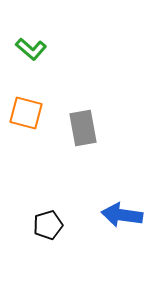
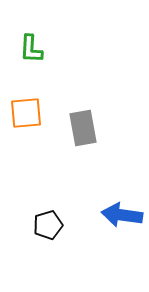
green L-shape: rotated 52 degrees clockwise
orange square: rotated 20 degrees counterclockwise
